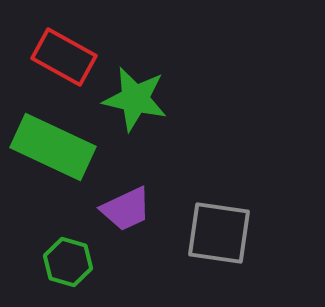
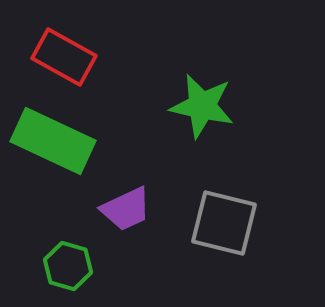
green star: moved 67 px right, 7 px down
green rectangle: moved 6 px up
gray square: moved 5 px right, 10 px up; rotated 6 degrees clockwise
green hexagon: moved 4 px down
